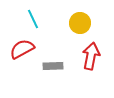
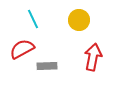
yellow circle: moved 1 px left, 3 px up
red arrow: moved 2 px right, 1 px down
gray rectangle: moved 6 px left
